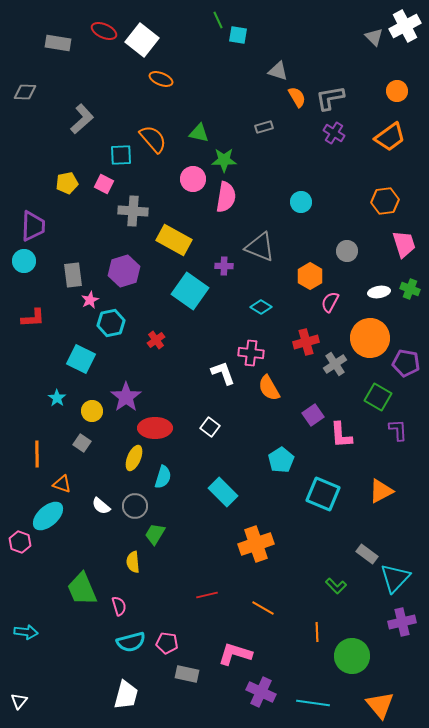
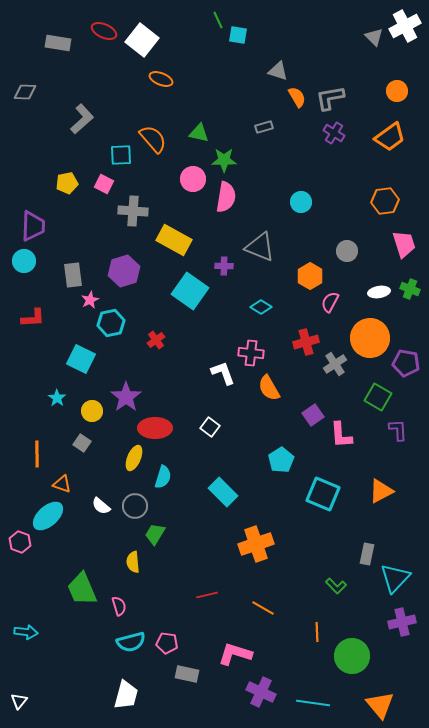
gray rectangle at (367, 554): rotated 65 degrees clockwise
